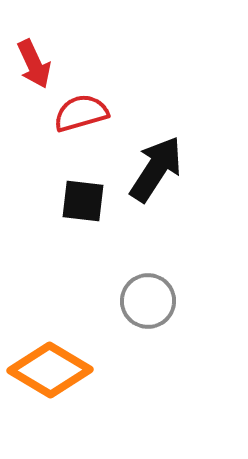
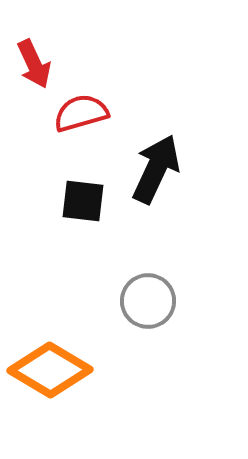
black arrow: rotated 8 degrees counterclockwise
